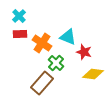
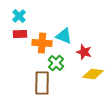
cyan triangle: moved 4 px left, 1 px up
orange cross: rotated 30 degrees counterclockwise
brown rectangle: rotated 40 degrees counterclockwise
